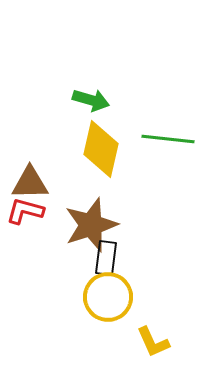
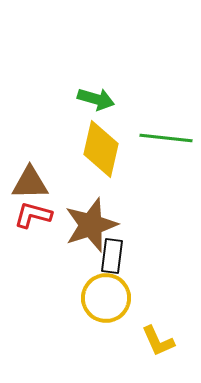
green arrow: moved 5 px right, 1 px up
green line: moved 2 px left, 1 px up
red L-shape: moved 8 px right, 4 px down
black rectangle: moved 6 px right, 2 px up
yellow circle: moved 2 px left, 1 px down
yellow L-shape: moved 5 px right, 1 px up
